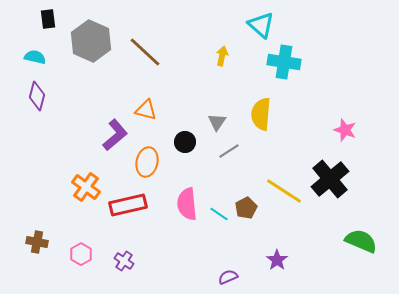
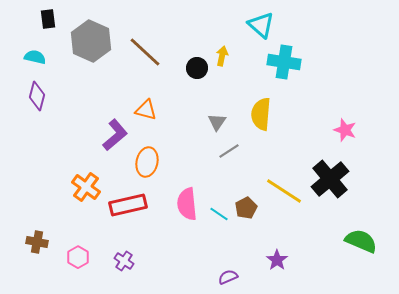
black circle: moved 12 px right, 74 px up
pink hexagon: moved 3 px left, 3 px down
